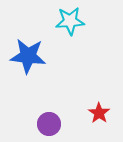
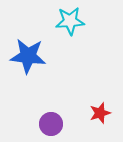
red star: moved 1 px right; rotated 20 degrees clockwise
purple circle: moved 2 px right
